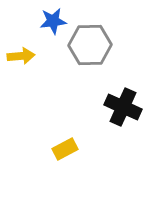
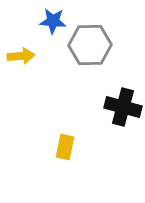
blue star: rotated 12 degrees clockwise
black cross: rotated 9 degrees counterclockwise
yellow rectangle: moved 2 px up; rotated 50 degrees counterclockwise
